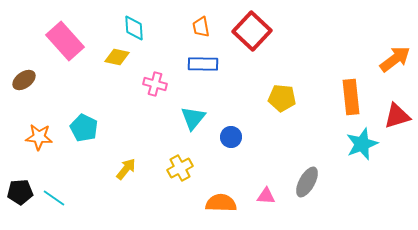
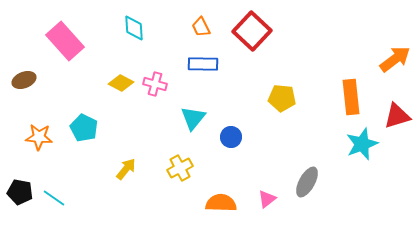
orange trapezoid: rotated 15 degrees counterclockwise
yellow diamond: moved 4 px right, 26 px down; rotated 15 degrees clockwise
brown ellipse: rotated 15 degrees clockwise
black pentagon: rotated 15 degrees clockwise
pink triangle: moved 1 px right, 3 px down; rotated 42 degrees counterclockwise
